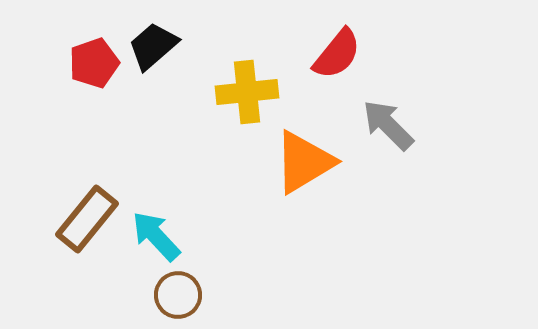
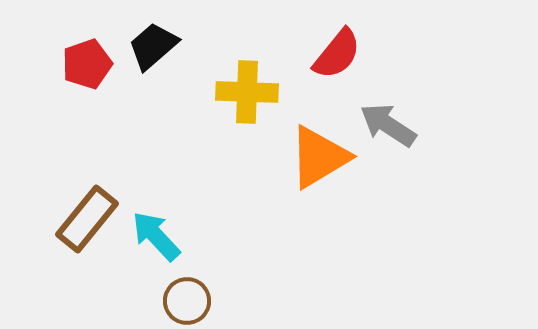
red pentagon: moved 7 px left, 1 px down
yellow cross: rotated 8 degrees clockwise
gray arrow: rotated 12 degrees counterclockwise
orange triangle: moved 15 px right, 5 px up
brown circle: moved 9 px right, 6 px down
